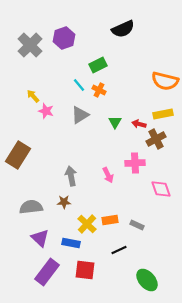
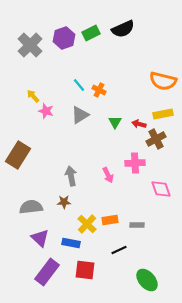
green rectangle: moved 7 px left, 32 px up
orange semicircle: moved 2 px left
gray rectangle: rotated 24 degrees counterclockwise
